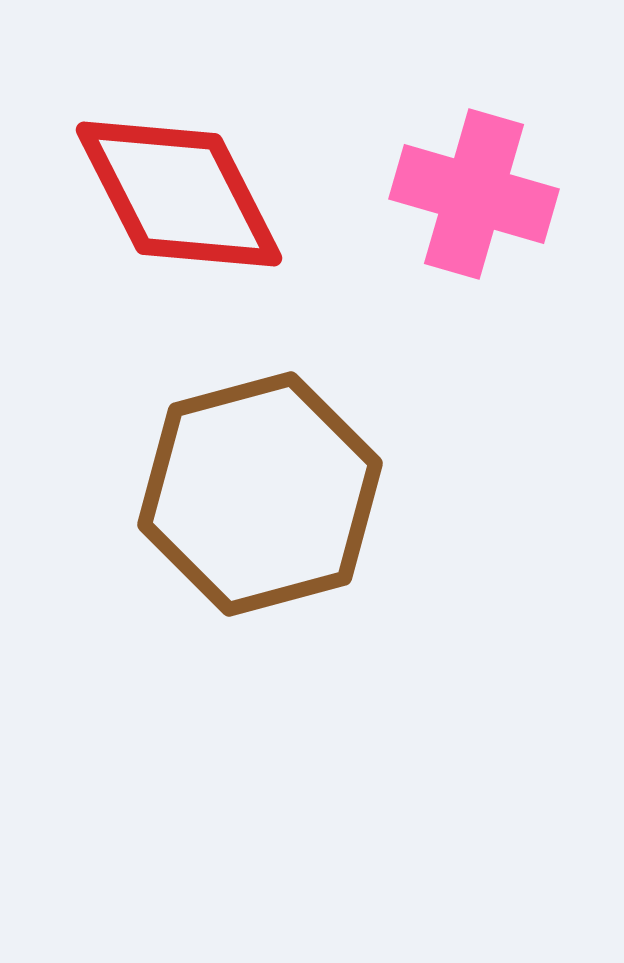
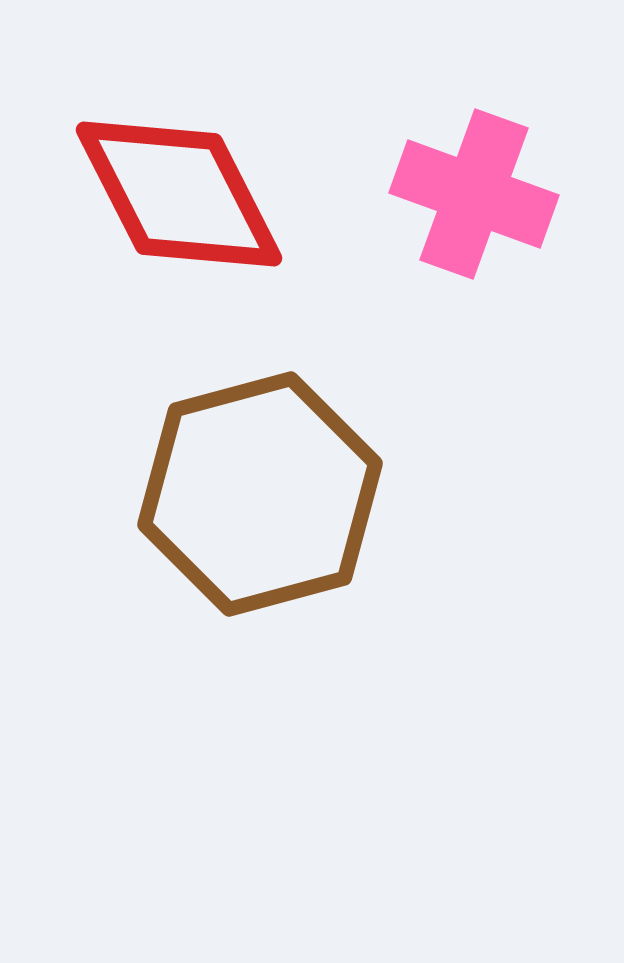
pink cross: rotated 4 degrees clockwise
